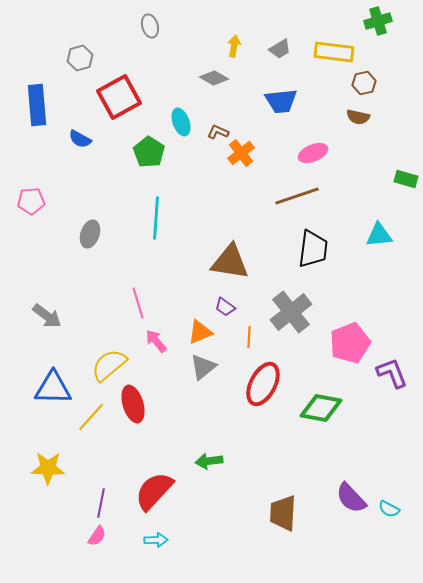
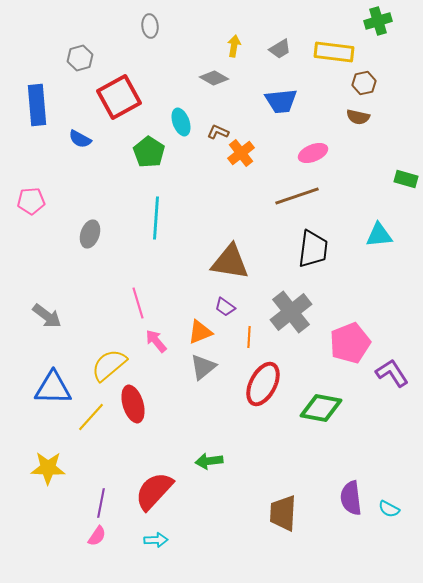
gray ellipse at (150, 26): rotated 10 degrees clockwise
purple L-shape at (392, 373): rotated 12 degrees counterclockwise
purple semicircle at (351, 498): rotated 36 degrees clockwise
